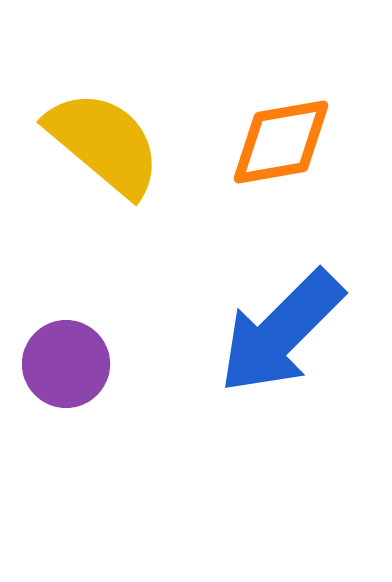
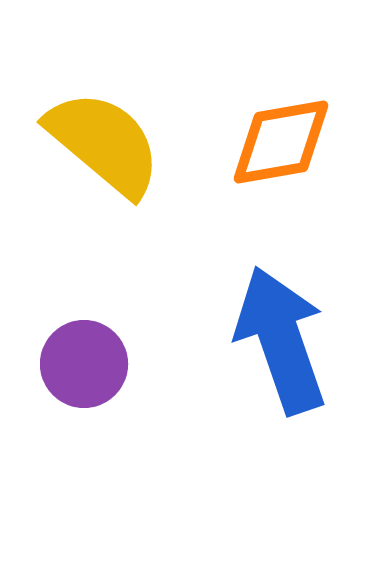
blue arrow: moved 8 px down; rotated 116 degrees clockwise
purple circle: moved 18 px right
